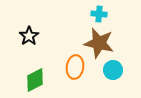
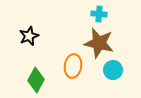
black star: rotated 12 degrees clockwise
orange ellipse: moved 2 px left, 1 px up
green diamond: moved 1 px right; rotated 35 degrees counterclockwise
